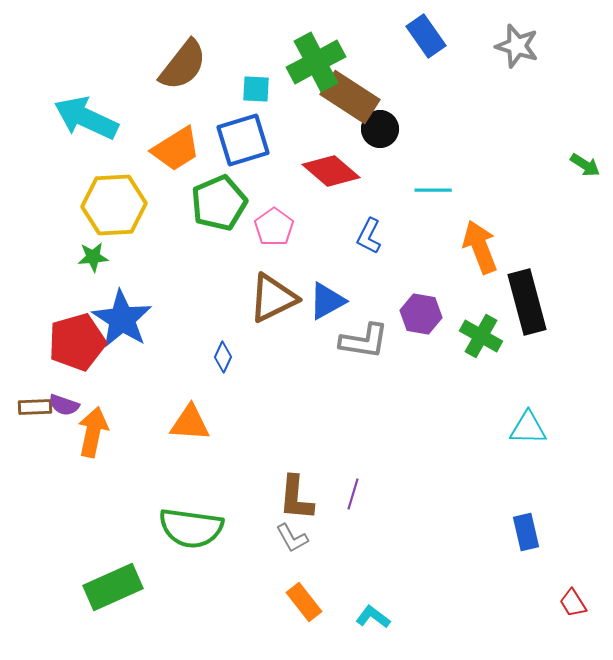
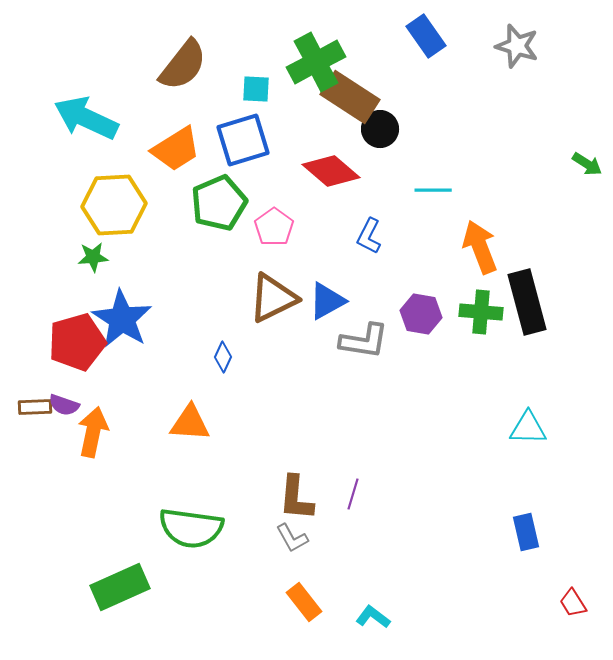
green arrow at (585, 165): moved 2 px right, 1 px up
green cross at (481, 336): moved 24 px up; rotated 24 degrees counterclockwise
green rectangle at (113, 587): moved 7 px right
